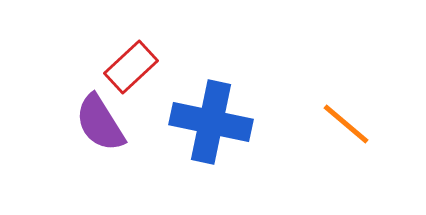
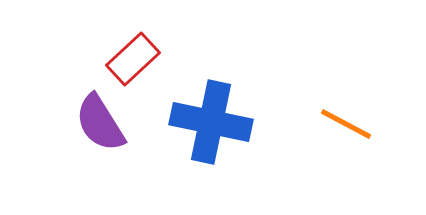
red rectangle: moved 2 px right, 8 px up
orange line: rotated 12 degrees counterclockwise
